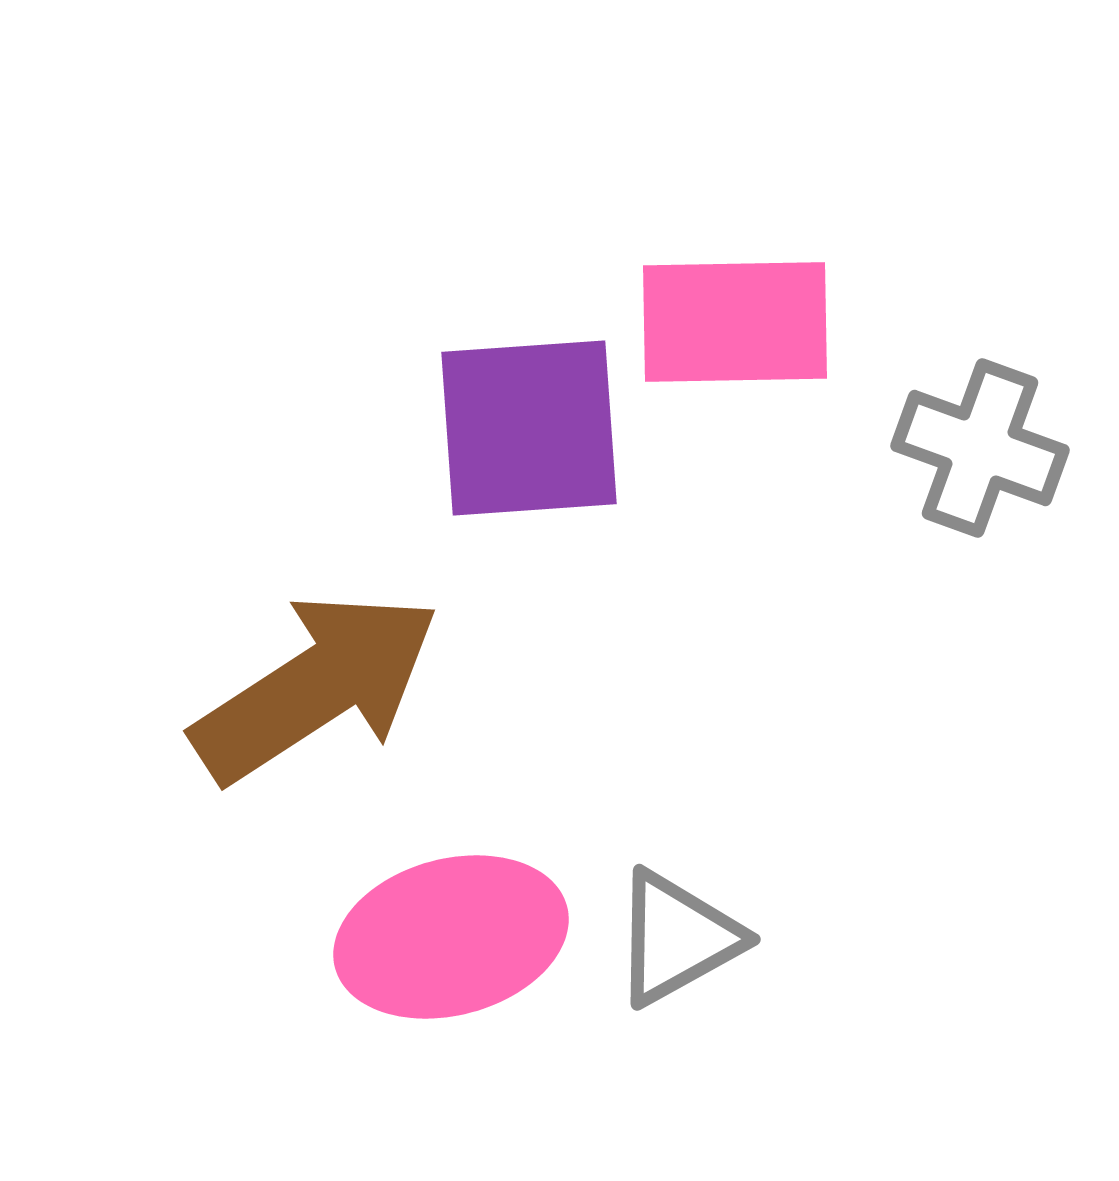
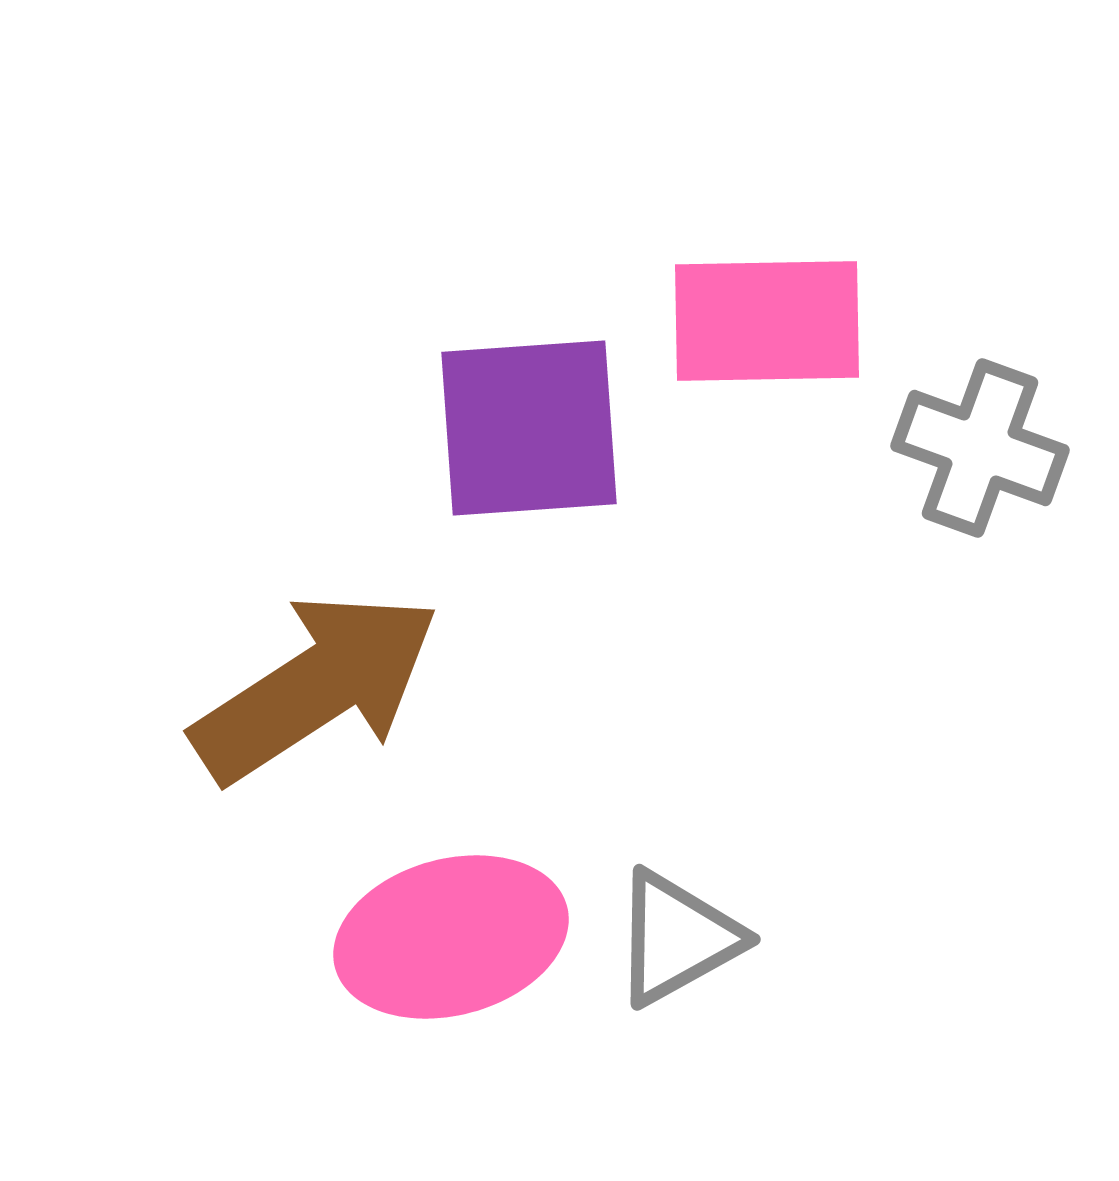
pink rectangle: moved 32 px right, 1 px up
